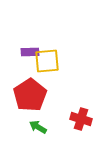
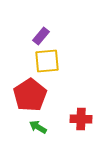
purple rectangle: moved 11 px right, 16 px up; rotated 48 degrees counterclockwise
red cross: rotated 15 degrees counterclockwise
